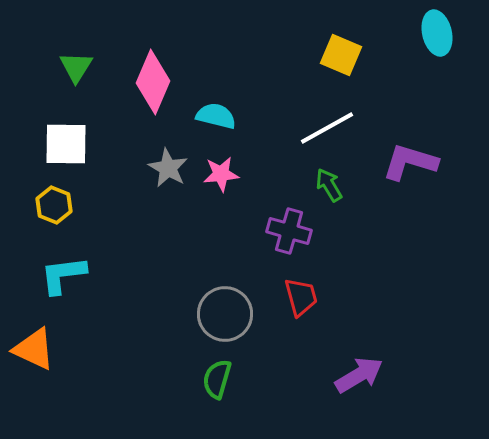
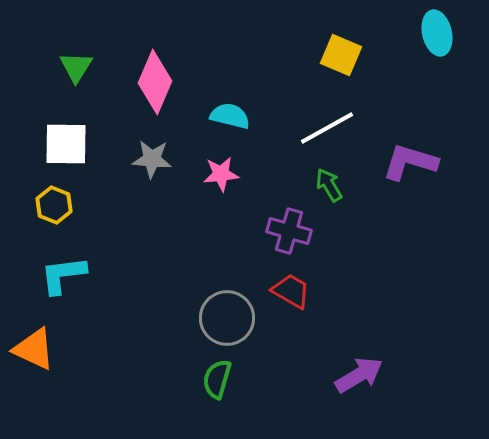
pink diamond: moved 2 px right
cyan semicircle: moved 14 px right
gray star: moved 16 px left, 9 px up; rotated 24 degrees counterclockwise
red trapezoid: moved 10 px left, 6 px up; rotated 45 degrees counterclockwise
gray circle: moved 2 px right, 4 px down
